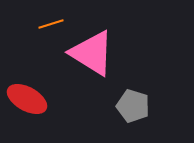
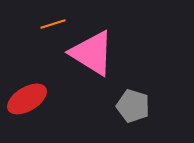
orange line: moved 2 px right
red ellipse: rotated 60 degrees counterclockwise
